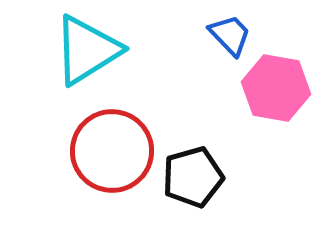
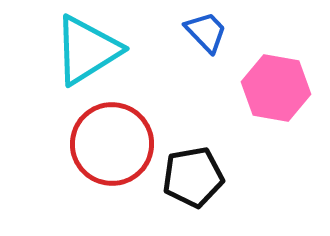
blue trapezoid: moved 24 px left, 3 px up
red circle: moved 7 px up
black pentagon: rotated 6 degrees clockwise
